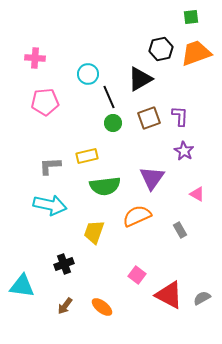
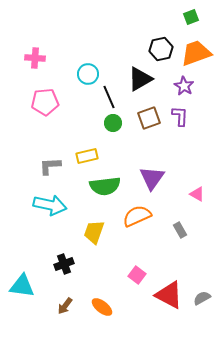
green square: rotated 14 degrees counterclockwise
purple star: moved 65 px up
